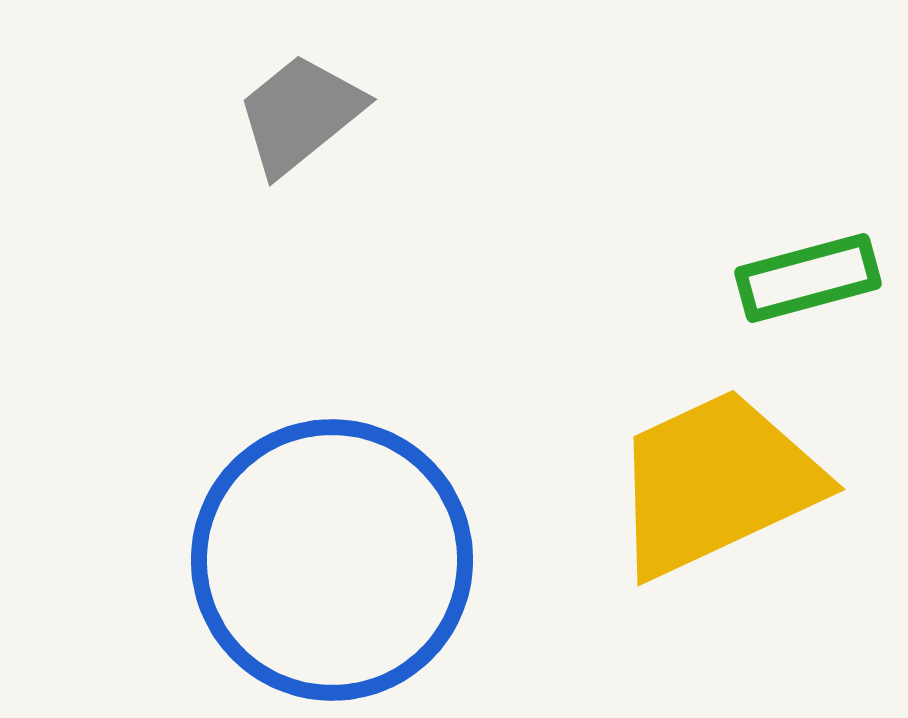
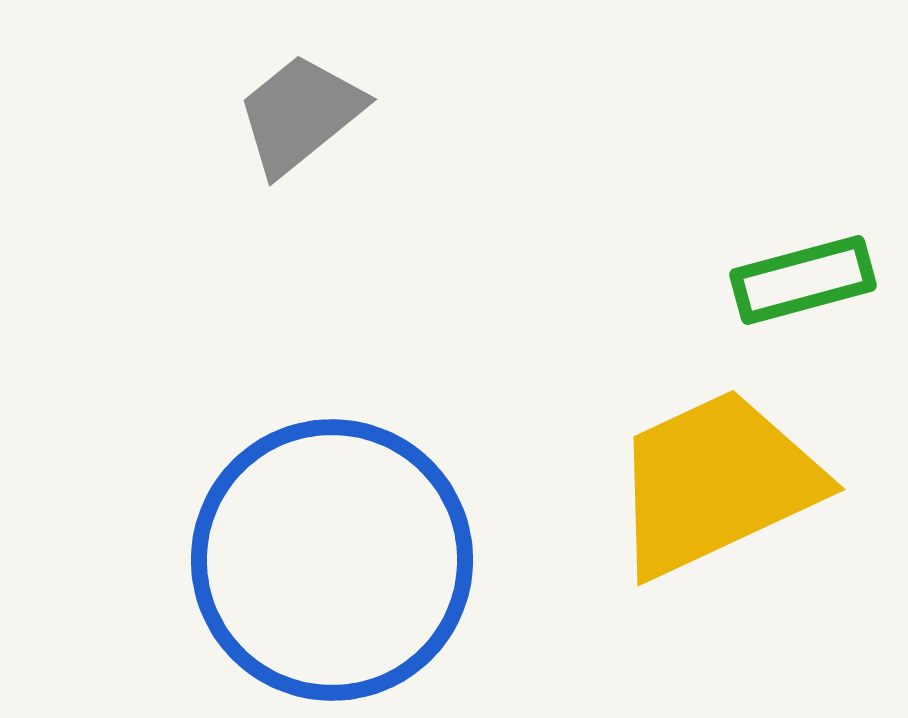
green rectangle: moved 5 px left, 2 px down
